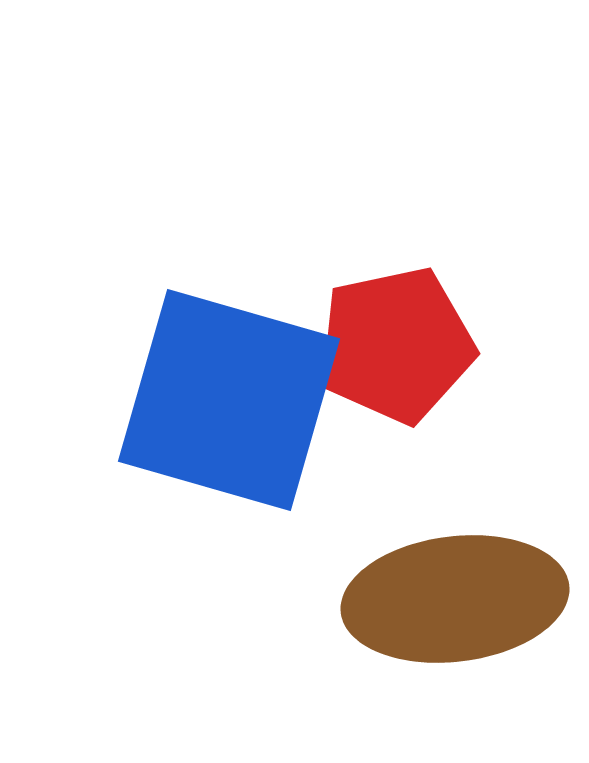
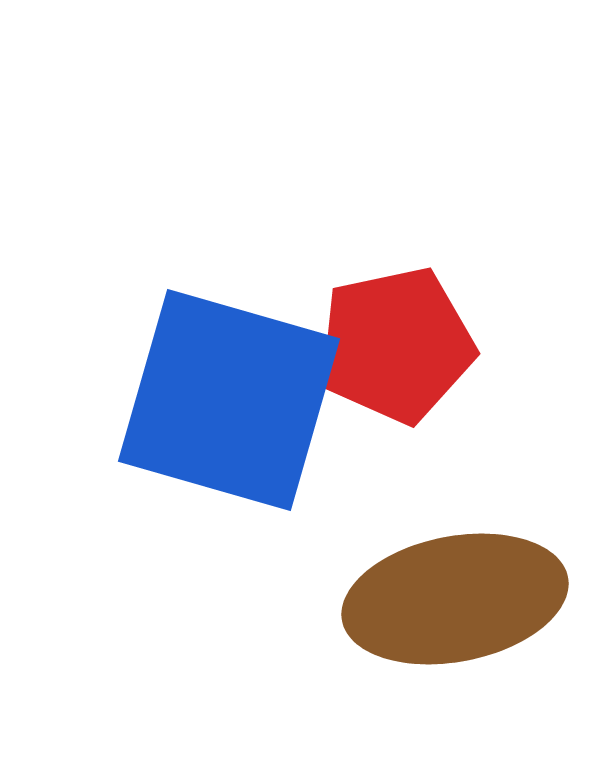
brown ellipse: rotated 4 degrees counterclockwise
